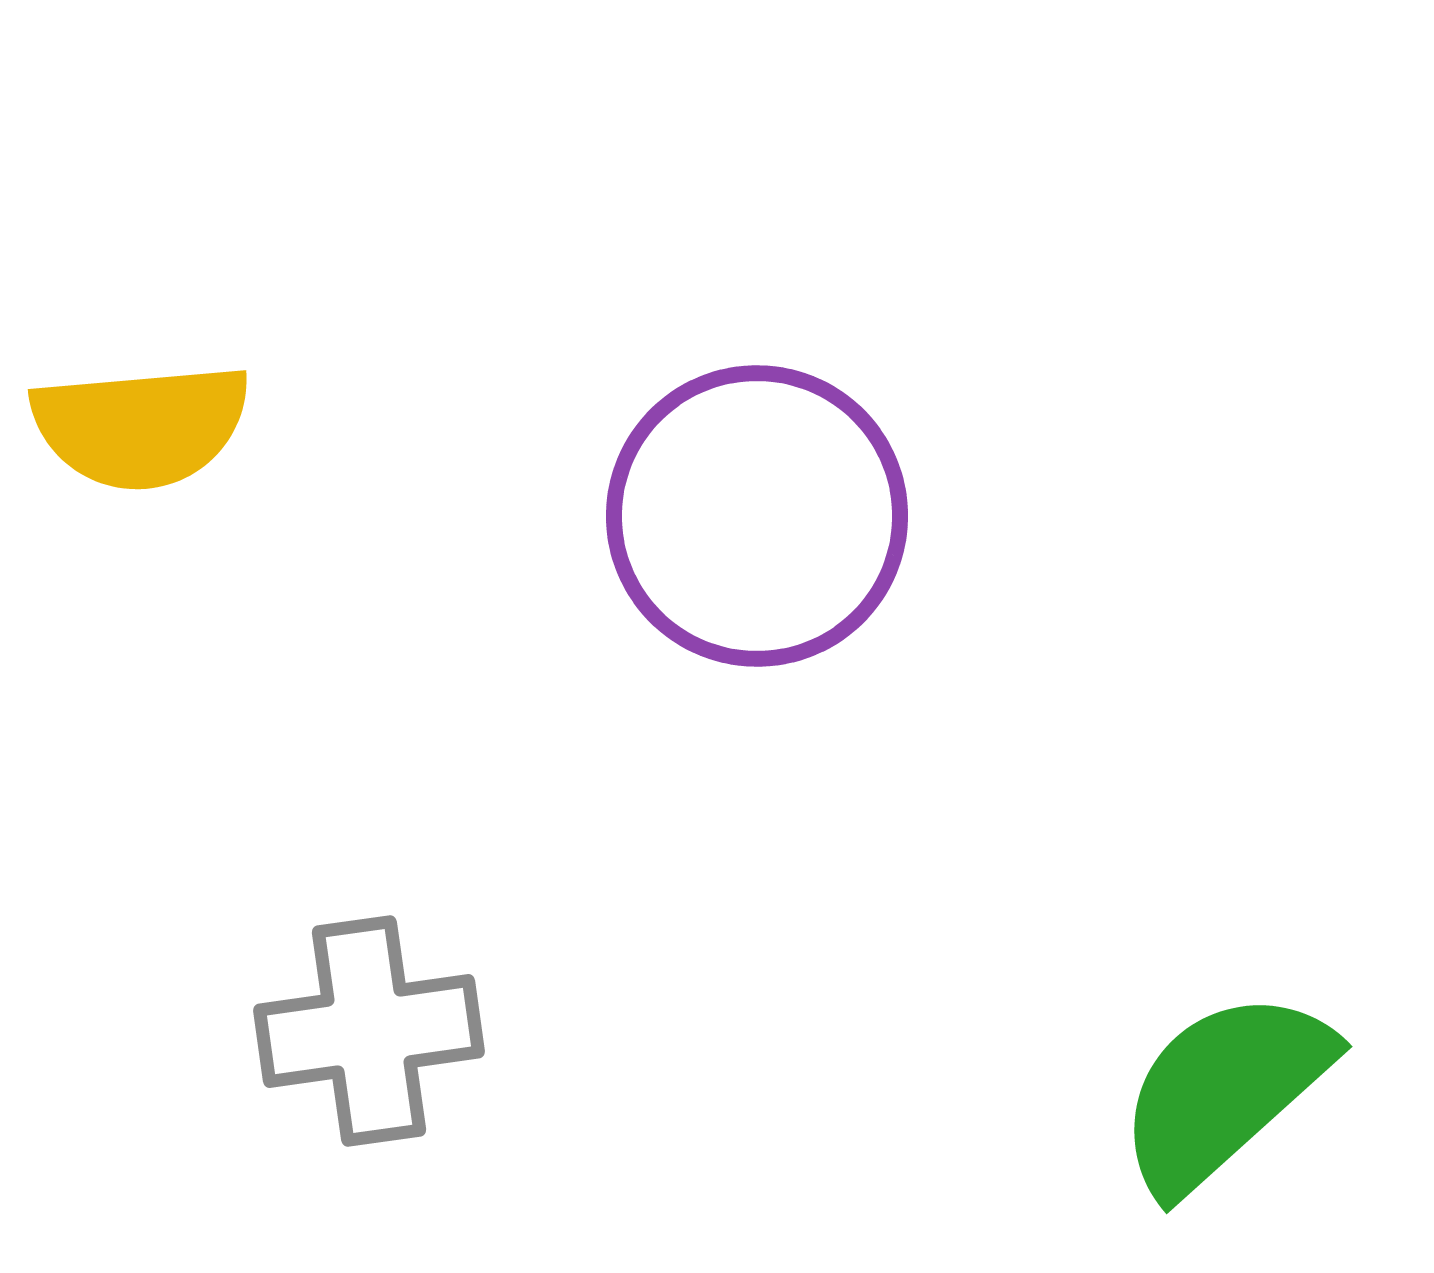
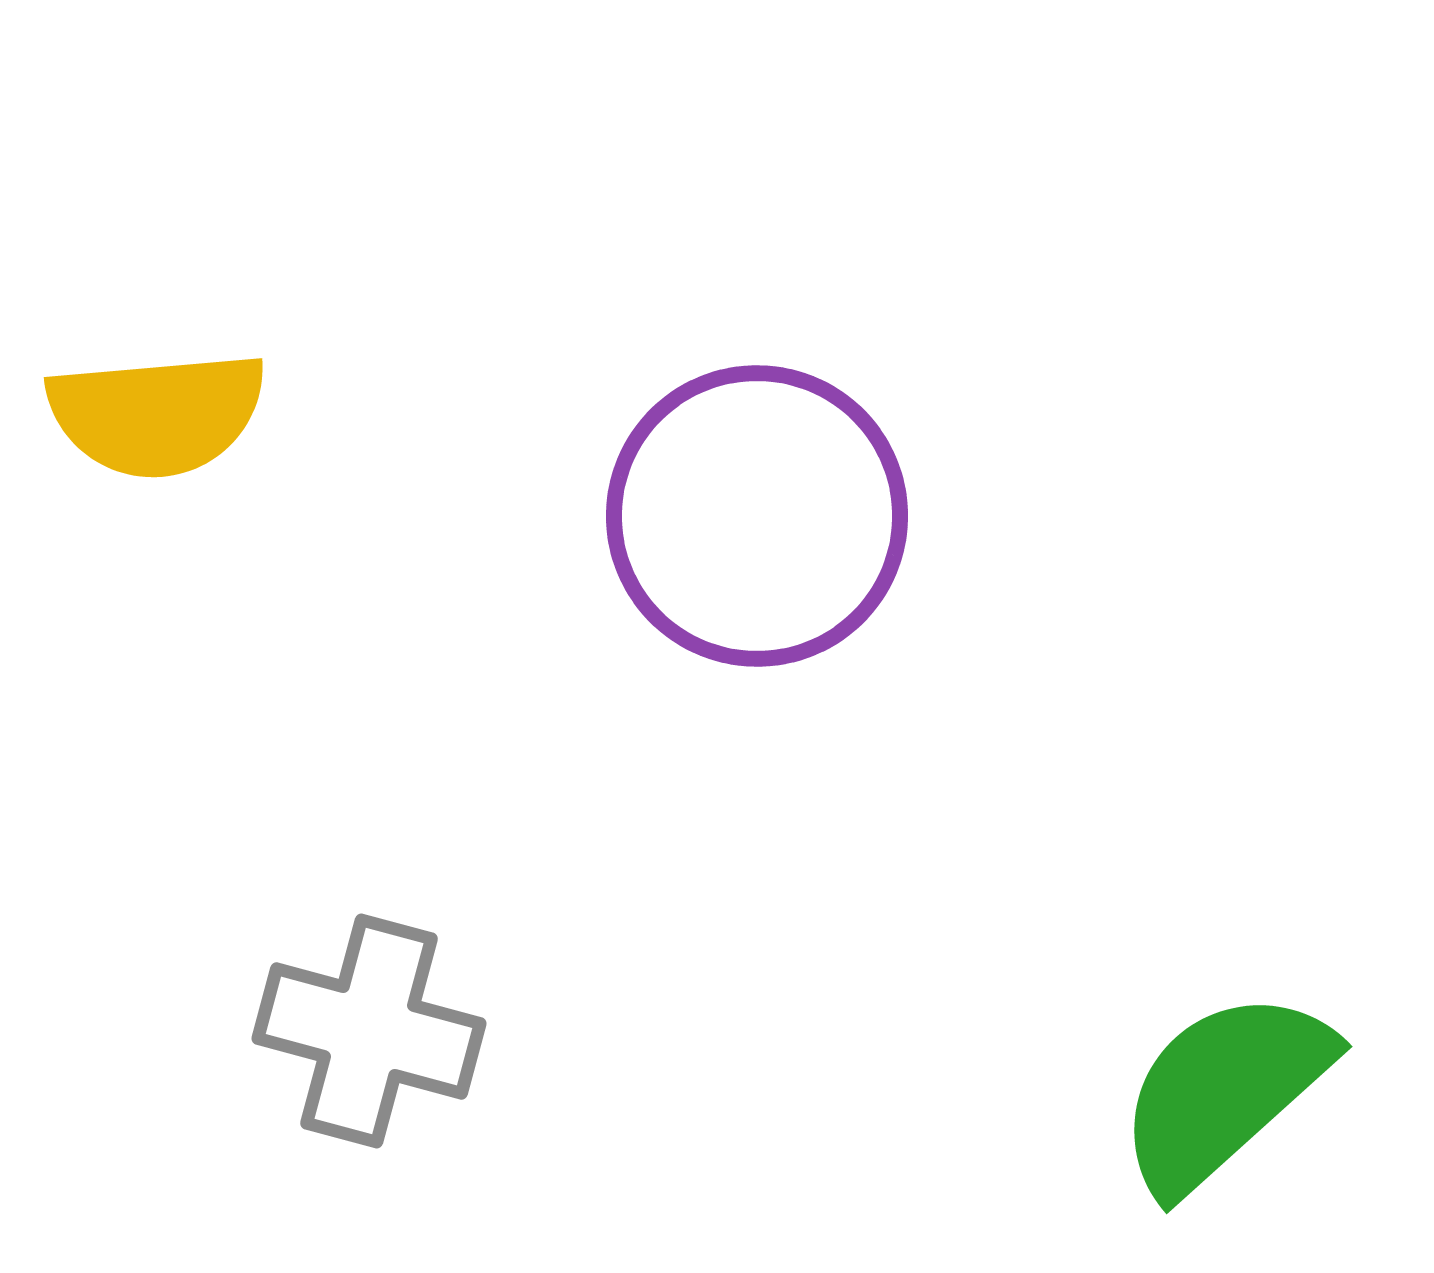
yellow semicircle: moved 16 px right, 12 px up
gray cross: rotated 23 degrees clockwise
